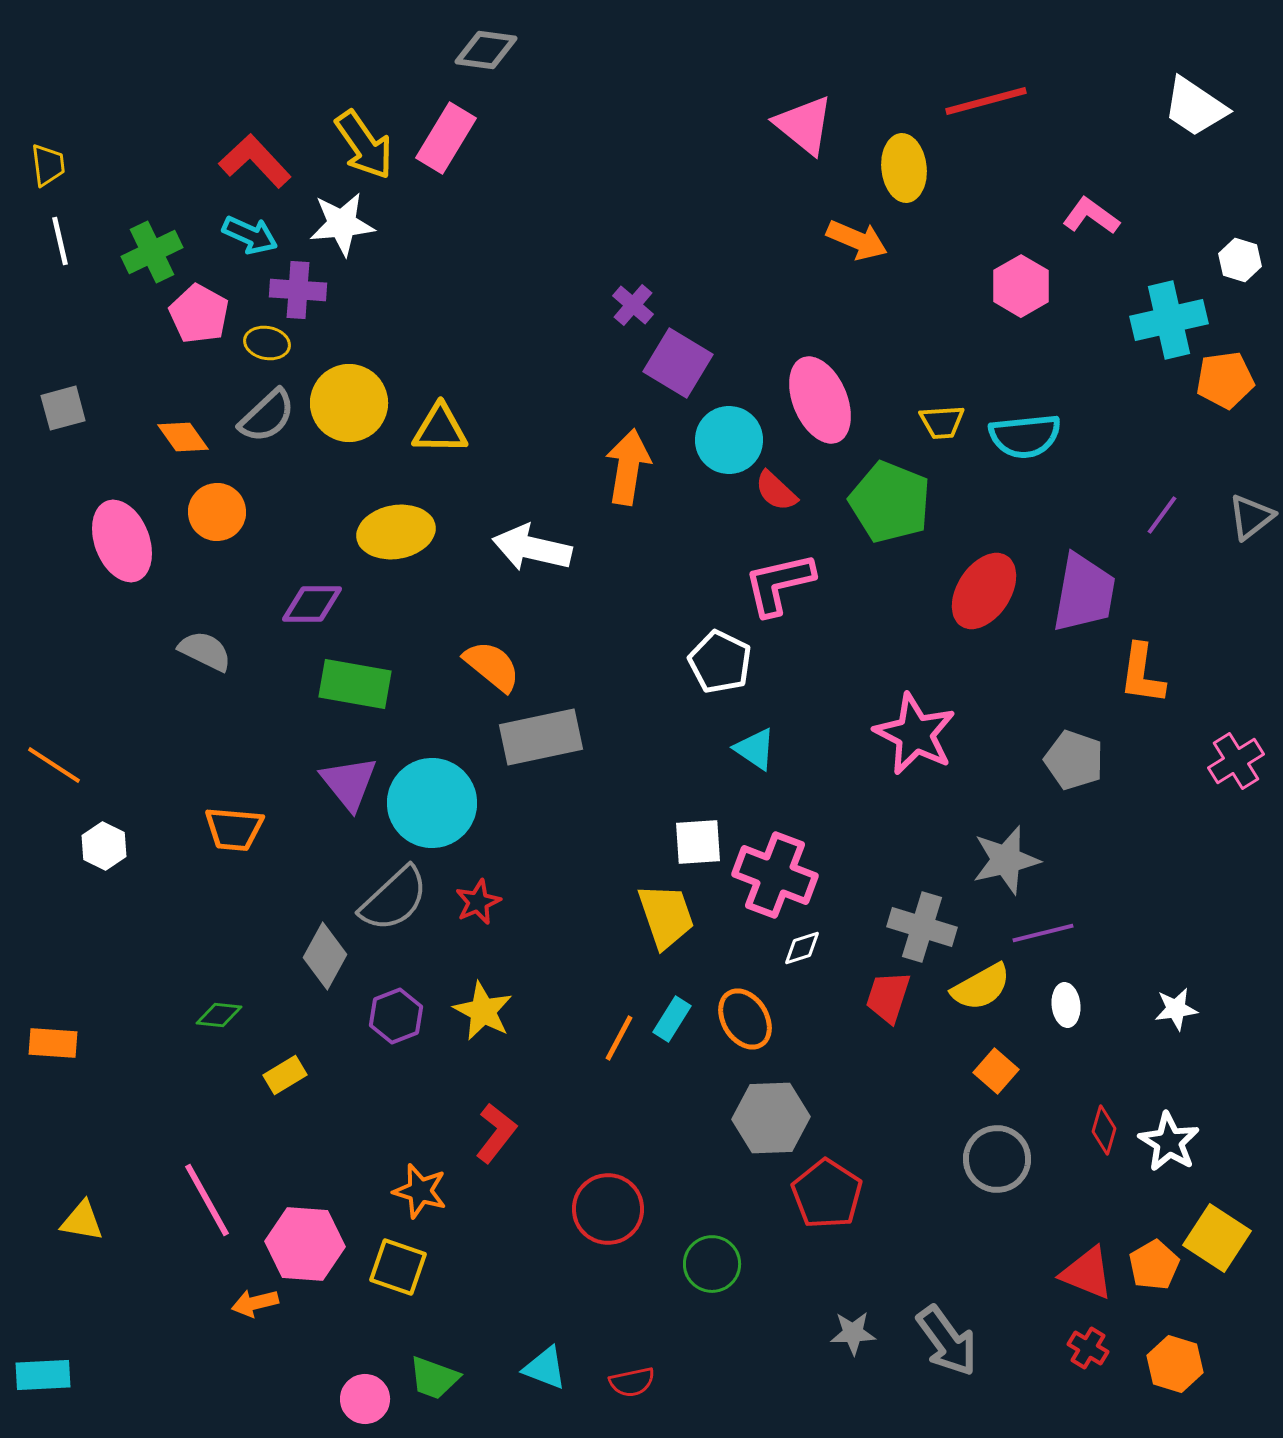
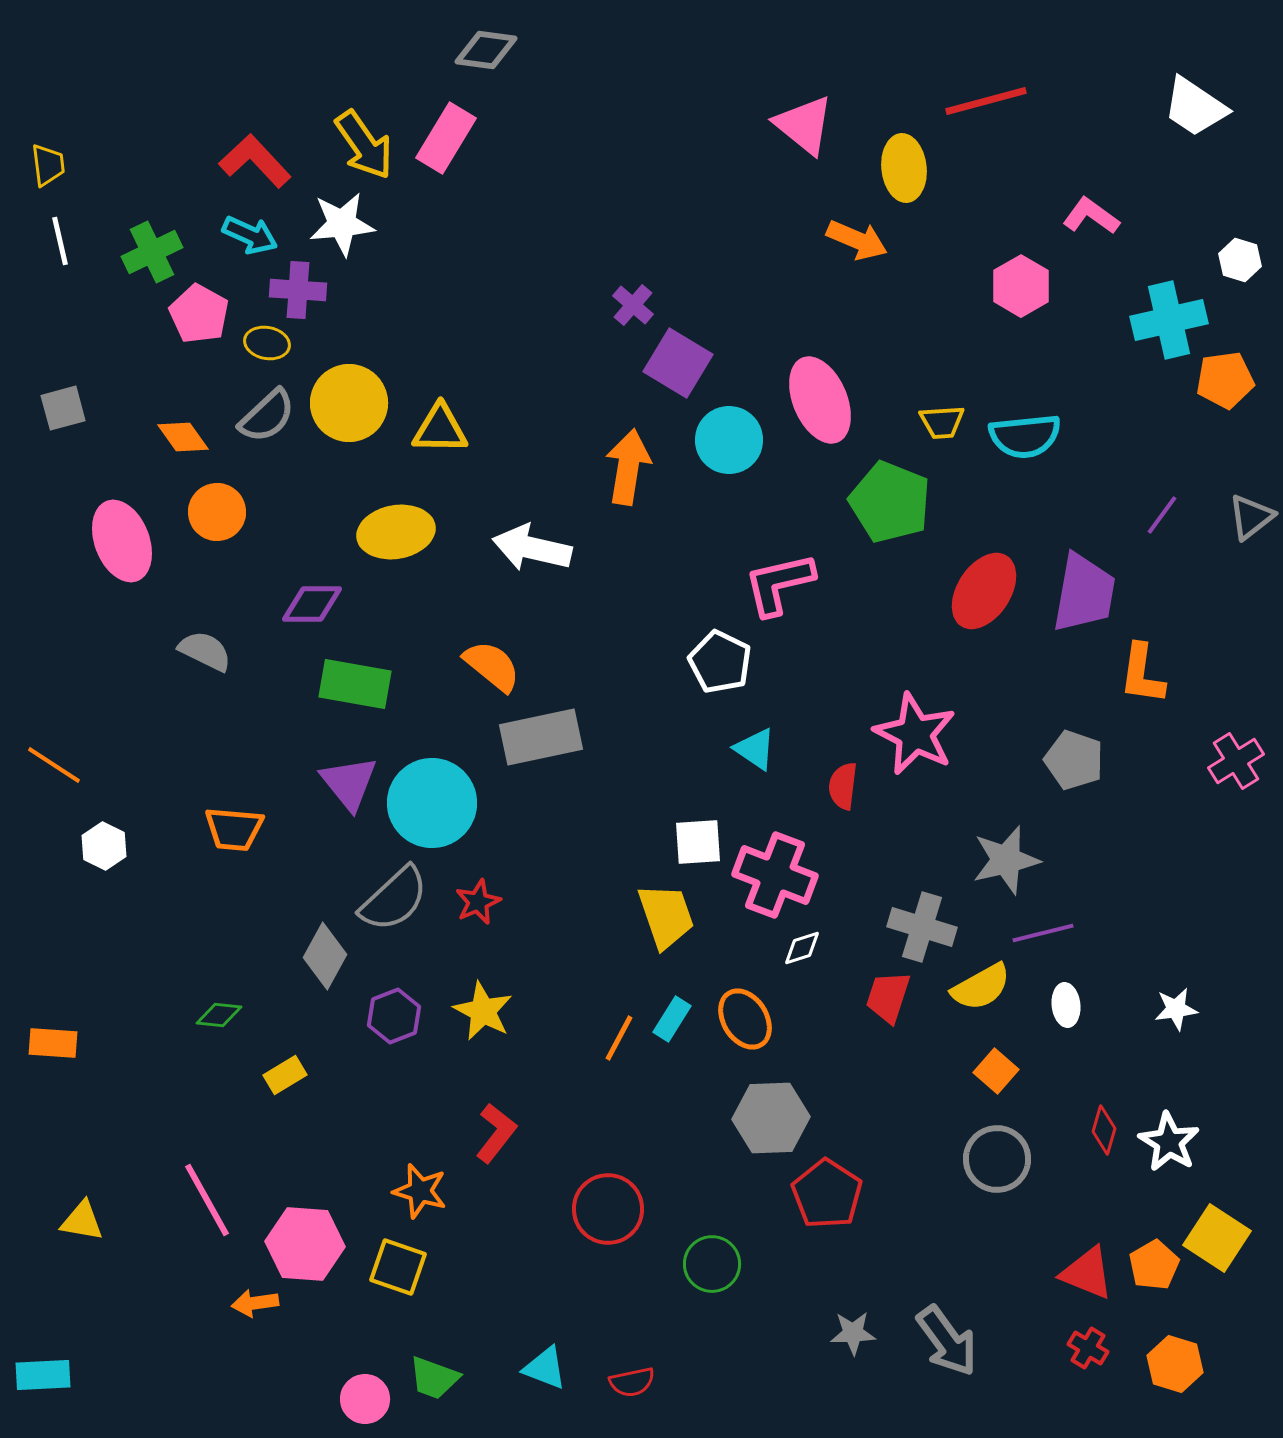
red semicircle at (776, 491): moved 67 px right, 295 px down; rotated 54 degrees clockwise
purple hexagon at (396, 1016): moved 2 px left
orange arrow at (255, 1303): rotated 6 degrees clockwise
